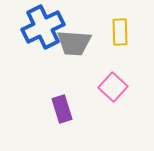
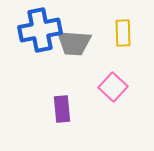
blue cross: moved 3 px left, 3 px down; rotated 15 degrees clockwise
yellow rectangle: moved 3 px right, 1 px down
purple rectangle: rotated 12 degrees clockwise
